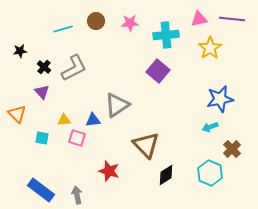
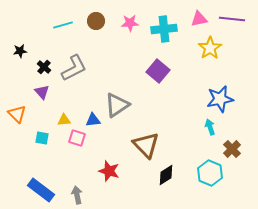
cyan line: moved 4 px up
cyan cross: moved 2 px left, 6 px up
cyan arrow: rotated 91 degrees clockwise
